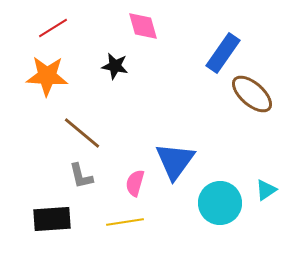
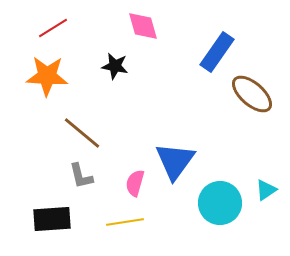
blue rectangle: moved 6 px left, 1 px up
